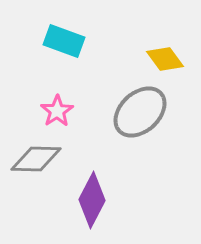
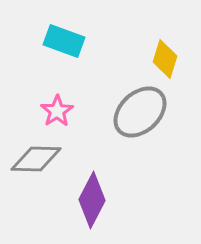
yellow diamond: rotated 54 degrees clockwise
